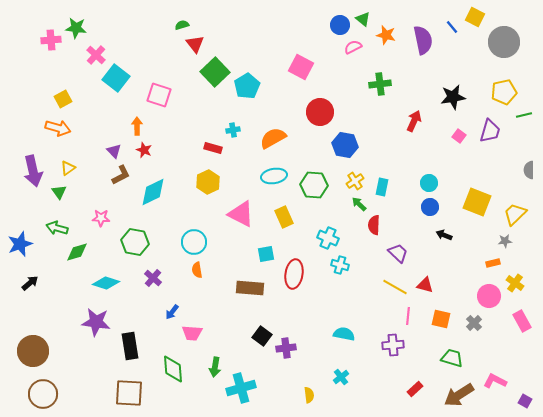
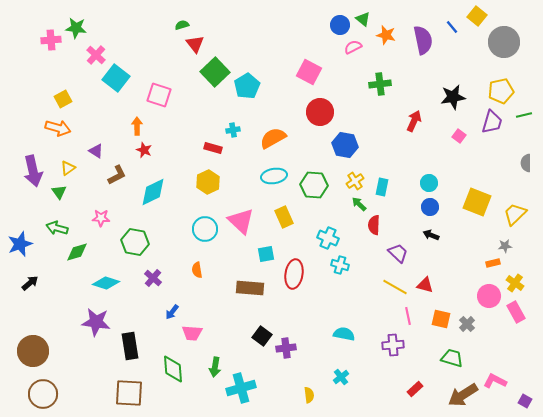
yellow square at (475, 17): moved 2 px right, 1 px up; rotated 12 degrees clockwise
pink square at (301, 67): moved 8 px right, 5 px down
yellow pentagon at (504, 92): moved 3 px left, 1 px up
purple trapezoid at (490, 131): moved 2 px right, 9 px up
purple triangle at (114, 151): moved 18 px left; rotated 14 degrees counterclockwise
gray semicircle at (529, 170): moved 3 px left, 7 px up
brown L-shape at (121, 175): moved 4 px left
pink triangle at (241, 214): moved 7 px down; rotated 16 degrees clockwise
black arrow at (444, 235): moved 13 px left
gray star at (505, 241): moved 5 px down
cyan circle at (194, 242): moved 11 px right, 13 px up
pink line at (408, 316): rotated 18 degrees counterclockwise
pink rectangle at (522, 321): moved 6 px left, 9 px up
gray cross at (474, 323): moved 7 px left, 1 px down
brown arrow at (459, 395): moved 4 px right
